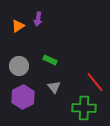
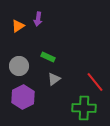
green rectangle: moved 2 px left, 3 px up
gray triangle: moved 8 px up; rotated 32 degrees clockwise
